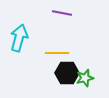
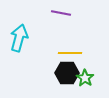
purple line: moved 1 px left
yellow line: moved 13 px right
green star: rotated 24 degrees counterclockwise
